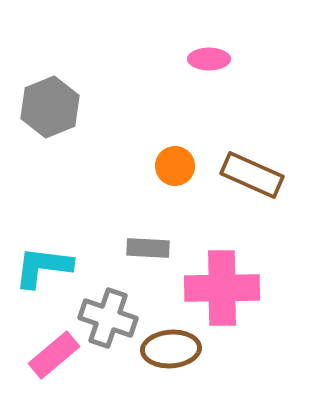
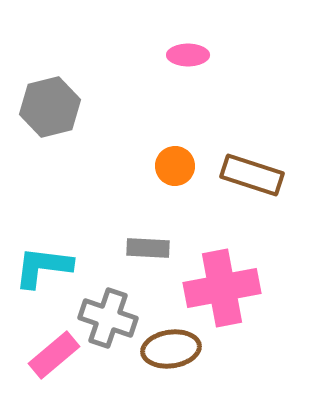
pink ellipse: moved 21 px left, 4 px up
gray hexagon: rotated 8 degrees clockwise
brown rectangle: rotated 6 degrees counterclockwise
pink cross: rotated 10 degrees counterclockwise
brown ellipse: rotated 4 degrees counterclockwise
